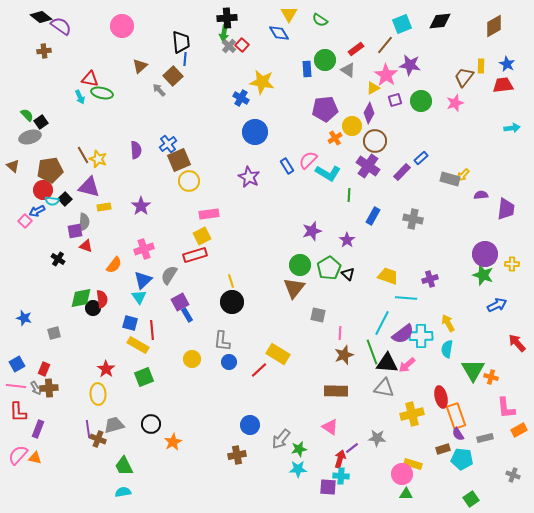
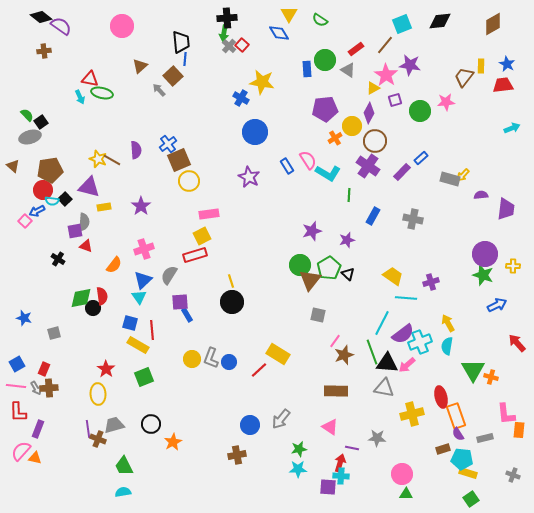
brown diamond at (494, 26): moved 1 px left, 2 px up
green circle at (421, 101): moved 1 px left, 10 px down
pink star at (455, 103): moved 9 px left, 1 px up; rotated 12 degrees clockwise
cyan arrow at (512, 128): rotated 14 degrees counterclockwise
brown line at (83, 155): moved 29 px right, 5 px down; rotated 30 degrees counterclockwise
pink semicircle at (308, 160): rotated 102 degrees clockwise
purple star at (347, 240): rotated 21 degrees clockwise
yellow cross at (512, 264): moved 1 px right, 2 px down
yellow trapezoid at (388, 276): moved 5 px right; rotated 15 degrees clockwise
purple cross at (430, 279): moved 1 px right, 3 px down
brown triangle at (294, 288): moved 16 px right, 8 px up
red semicircle at (102, 299): moved 3 px up
purple square at (180, 302): rotated 24 degrees clockwise
pink line at (340, 333): moved 5 px left, 8 px down; rotated 32 degrees clockwise
cyan cross at (421, 336): moved 1 px left, 6 px down; rotated 20 degrees counterclockwise
gray L-shape at (222, 341): moved 11 px left, 17 px down; rotated 15 degrees clockwise
cyan semicircle at (447, 349): moved 3 px up
pink L-shape at (506, 408): moved 6 px down
orange rectangle at (519, 430): rotated 56 degrees counterclockwise
gray arrow at (281, 439): moved 20 px up
purple line at (352, 448): rotated 48 degrees clockwise
pink semicircle at (18, 455): moved 3 px right, 4 px up
red arrow at (340, 459): moved 4 px down
yellow rectangle at (413, 464): moved 55 px right, 9 px down
